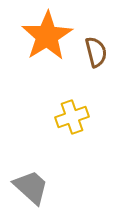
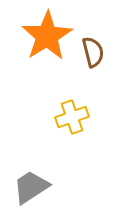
brown semicircle: moved 3 px left
gray trapezoid: rotated 75 degrees counterclockwise
